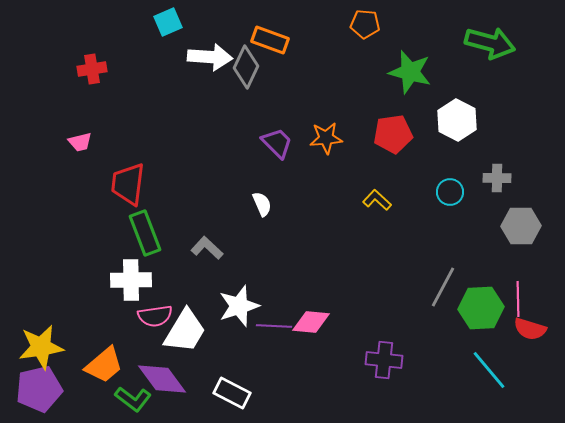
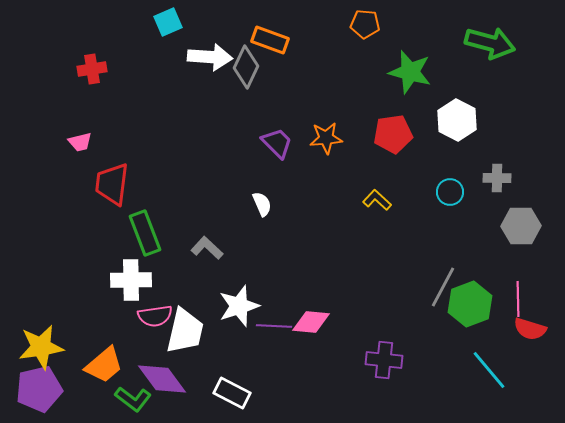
red trapezoid: moved 16 px left
green hexagon: moved 11 px left, 4 px up; rotated 18 degrees counterclockwise
white trapezoid: rotated 18 degrees counterclockwise
